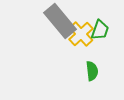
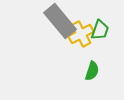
yellow cross: rotated 15 degrees clockwise
green semicircle: rotated 24 degrees clockwise
